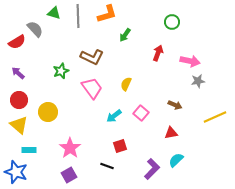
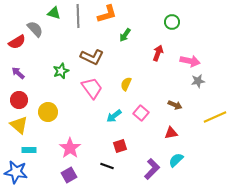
blue star: rotated 10 degrees counterclockwise
